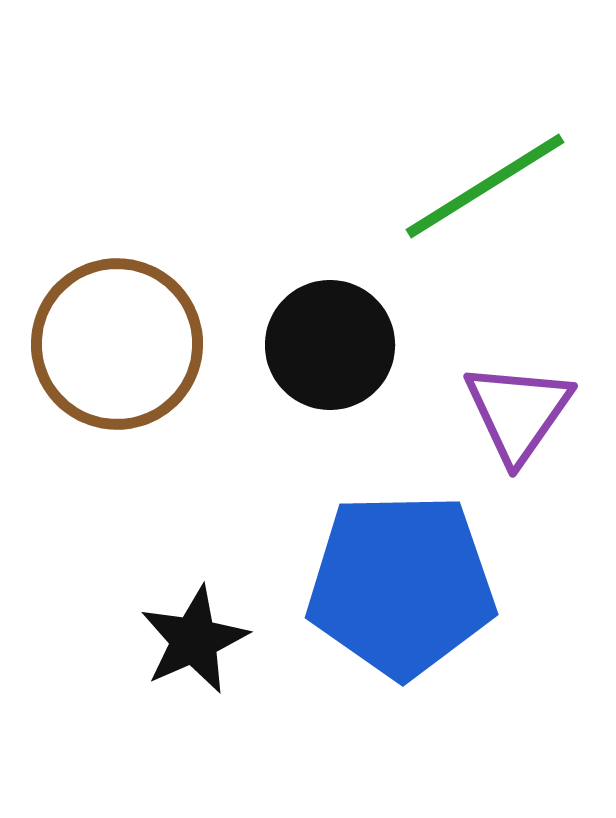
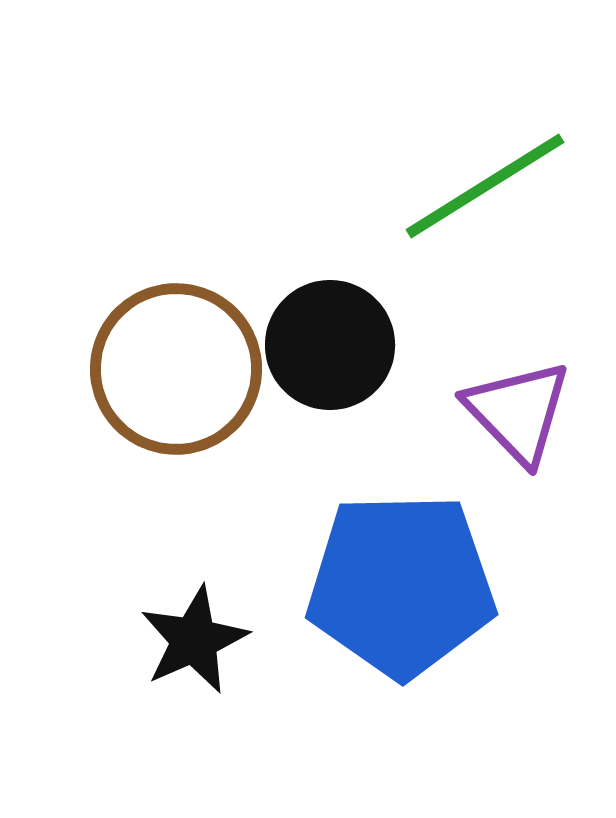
brown circle: moved 59 px right, 25 px down
purple triangle: rotated 19 degrees counterclockwise
